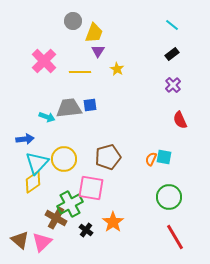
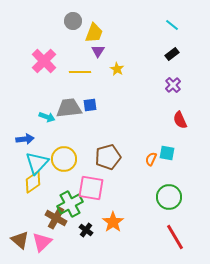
cyan square: moved 3 px right, 4 px up
